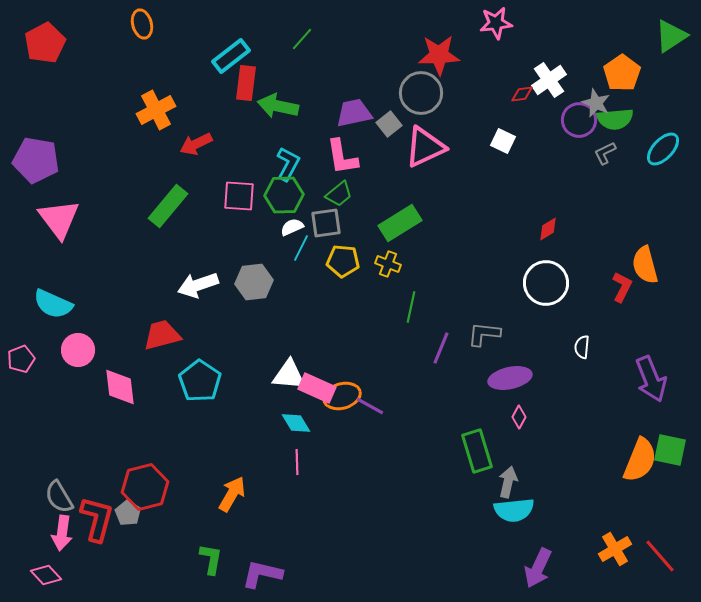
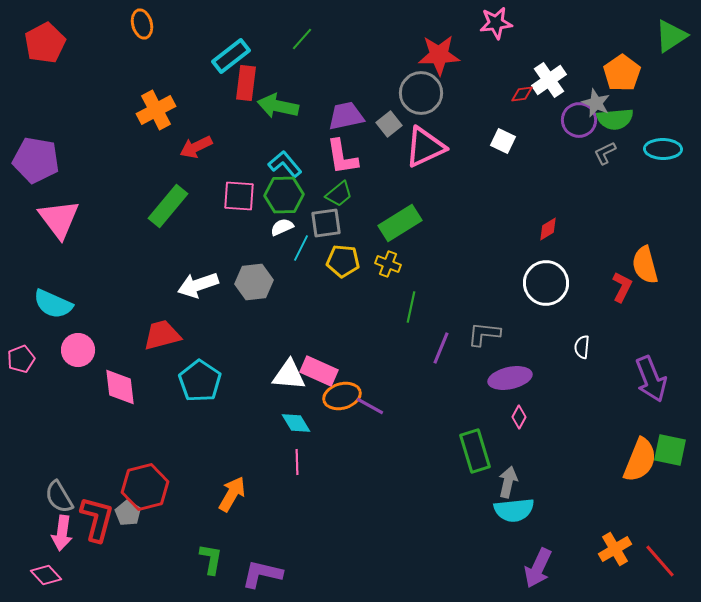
purple trapezoid at (354, 113): moved 8 px left, 3 px down
red arrow at (196, 144): moved 3 px down
cyan ellipse at (663, 149): rotated 48 degrees clockwise
cyan L-shape at (288, 164): moved 3 px left; rotated 68 degrees counterclockwise
white semicircle at (292, 227): moved 10 px left
pink rectangle at (317, 388): moved 2 px right, 17 px up
green rectangle at (477, 451): moved 2 px left
red line at (660, 556): moved 5 px down
